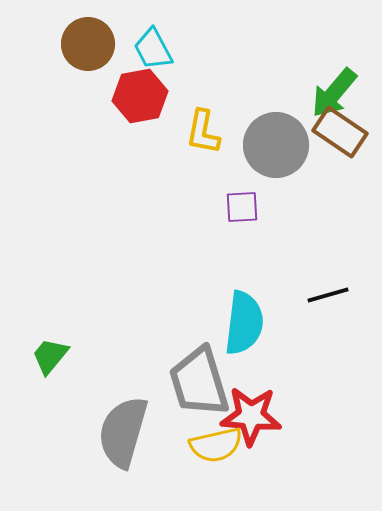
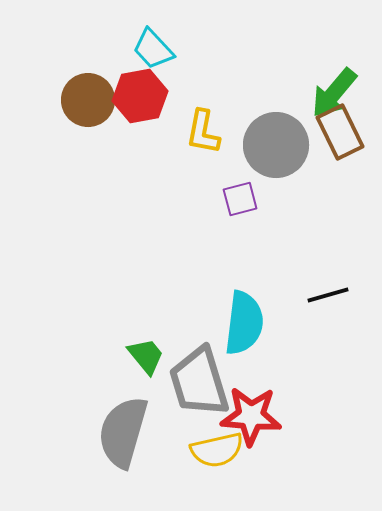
brown circle: moved 56 px down
cyan trapezoid: rotated 15 degrees counterclockwise
brown rectangle: rotated 30 degrees clockwise
purple square: moved 2 px left, 8 px up; rotated 12 degrees counterclockwise
green trapezoid: moved 96 px right; rotated 102 degrees clockwise
yellow semicircle: moved 1 px right, 5 px down
